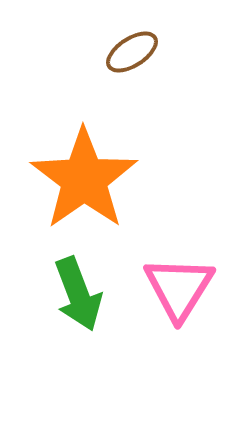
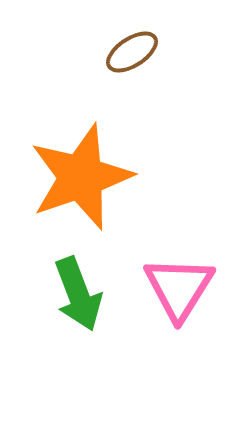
orange star: moved 3 px left, 2 px up; rotated 16 degrees clockwise
